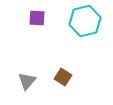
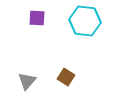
cyan hexagon: rotated 20 degrees clockwise
brown square: moved 3 px right
